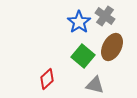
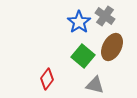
red diamond: rotated 10 degrees counterclockwise
